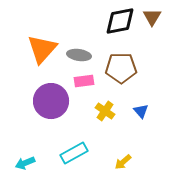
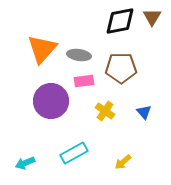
blue triangle: moved 3 px right, 1 px down
